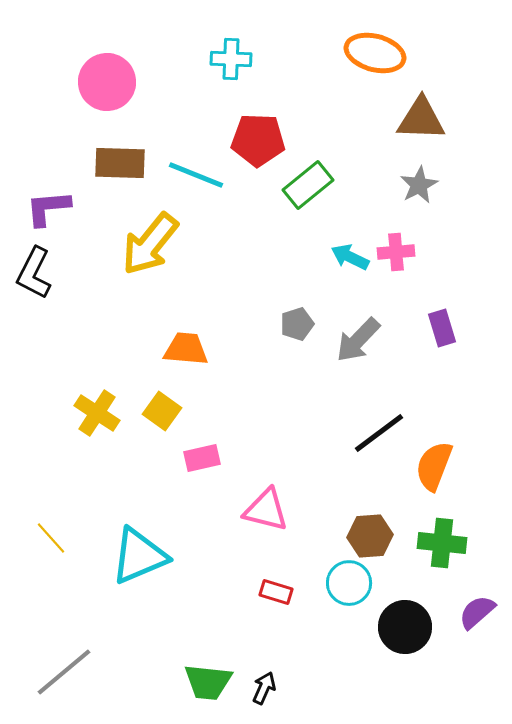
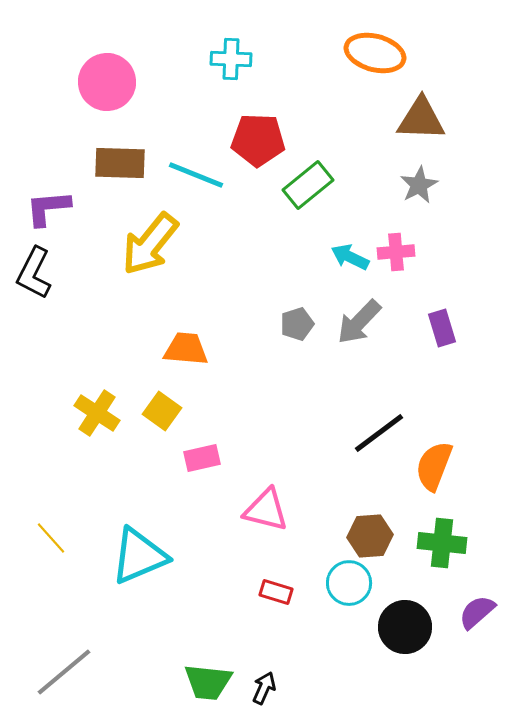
gray arrow: moved 1 px right, 18 px up
